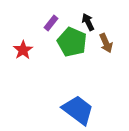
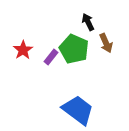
purple rectangle: moved 34 px down
green pentagon: moved 2 px right, 7 px down
